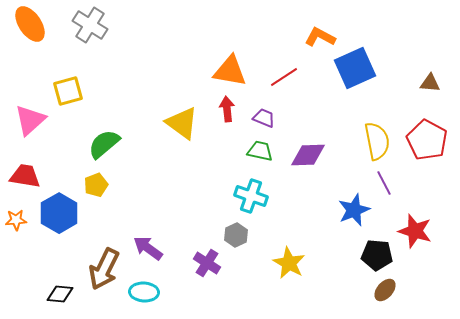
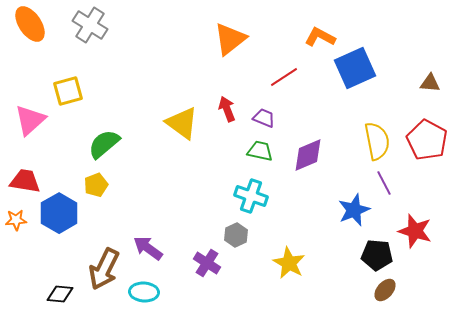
orange triangle: moved 32 px up; rotated 48 degrees counterclockwise
red arrow: rotated 15 degrees counterclockwise
purple diamond: rotated 21 degrees counterclockwise
red trapezoid: moved 5 px down
